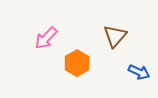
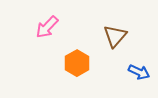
pink arrow: moved 1 px right, 11 px up
